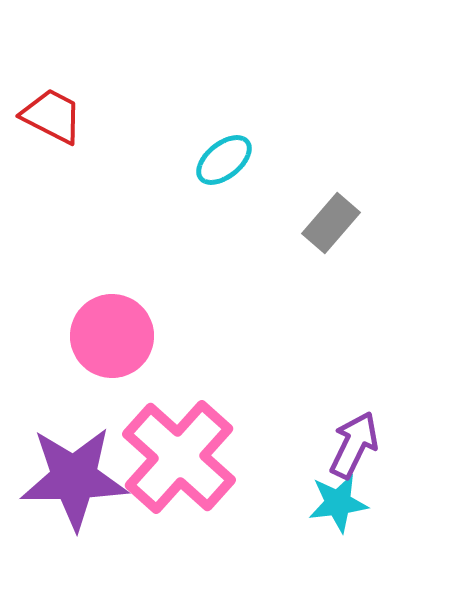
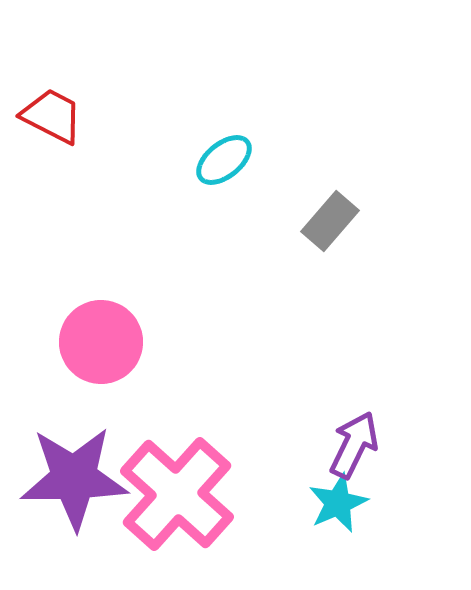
gray rectangle: moved 1 px left, 2 px up
pink circle: moved 11 px left, 6 px down
pink cross: moved 2 px left, 37 px down
cyan star: rotated 16 degrees counterclockwise
